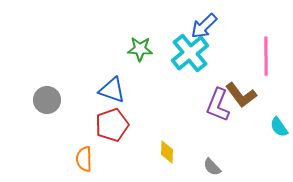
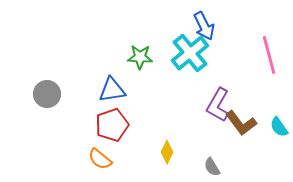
blue arrow: rotated 72 degrees counterclockwise
green star: moved 8 px down
pink line: moved 3 px right, 1 px up; rotated 15 degrees counterclockwise
blue triangle: rotated 28 degrees counterclockwise
brown L-shape: moved 28 px down
gray circle: moved 6 px up
purple L-shape: rotated 8 degrees clockwise
yellow diamond: rotated 25 degrees clockwise
orange semicircle: moved 16 px right; rotated 50 degrees counterclockwise
gray semicircle: rotated 12 degrees clockwise
